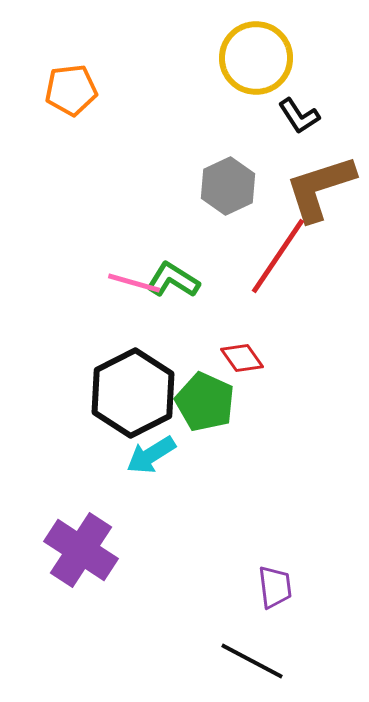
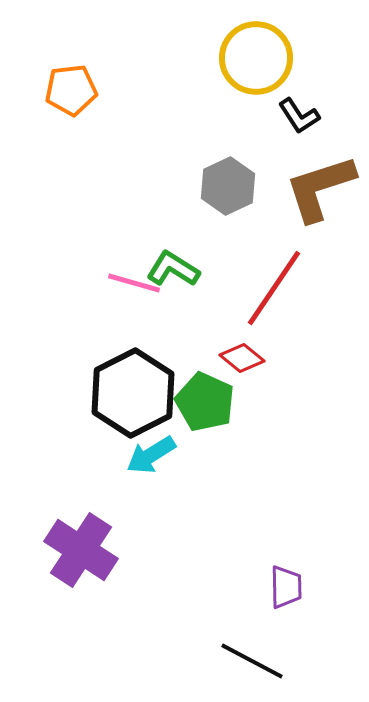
red line: moved 4 px left, 32 px down
green L-shape: moved 11 px up
red diamond: rotated 15 degrees counterclockwise
purple trapezoid: moved 11 px right; rotated 6 degrees clockwise
